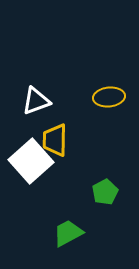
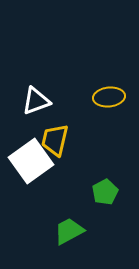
yellow trapezoid: rotated 12 degrees clockwise
white square: rotated 6 degrees clockwise
green trapezoid: moved 1 px right, 2 px up
